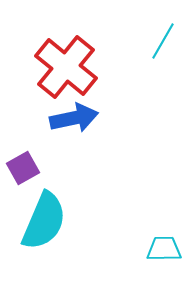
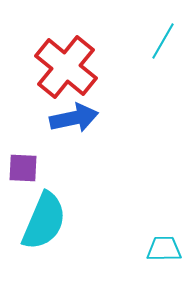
purple square: rotated 32 degrees clockwise
